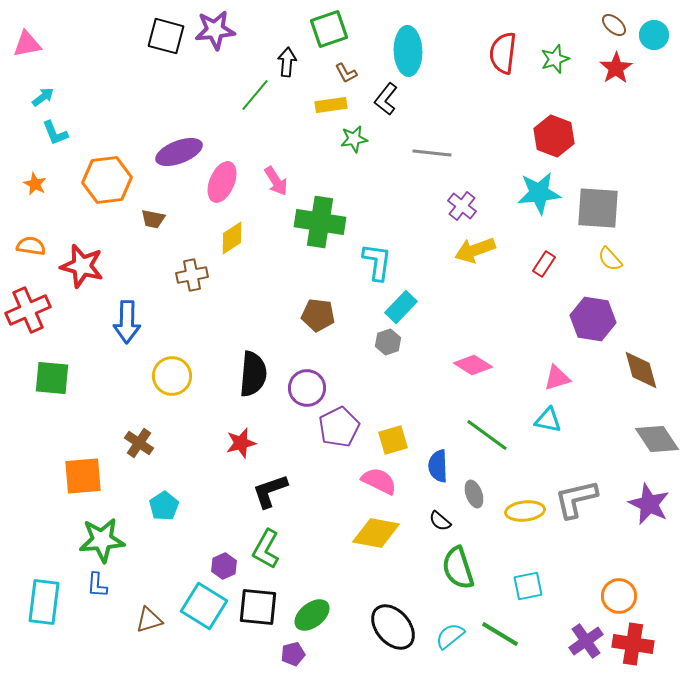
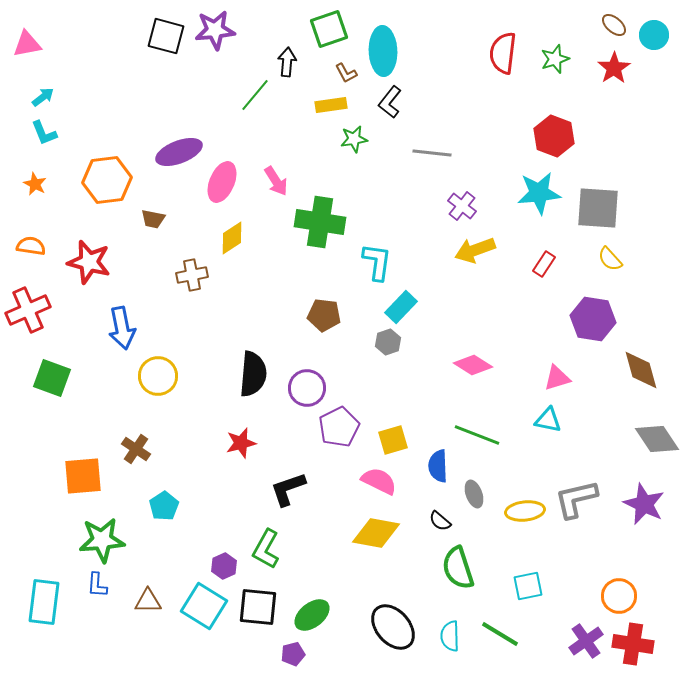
cyan ellipse at (408, 51): moved 25 px left
red star at (616, 68): moved 2 px left
black L-shape at (386, 99): moved 4 px right, 3 px down
cyan L-shape at (55, 133): moved 11 px left
red star at (82, 266): moved 7 px right, 4 px up
brown pentagon at (318, 315): moved 6 px right
blue arrow at (127, 322): moved 5 px left, 6 px down; rotated 12 degrees counterclockwise
yellow circle at (172, 376): moved 14 px left
green square at (52, 378): rotated 15 degrees clockwise
green line at (487, 435): moved 10 px left; rotated 15 degrees counterclockwise
brown cross at (139, 443): moved 3 px left, 6 px down
black L-shape at (270, 491): moved 18 px right, 2 px up
purple star at (649, 504): moved 5 px left
brown triangle at (149, 620): moved 1 px left, 19 px up; rotated 16 degrees clockwise
cyan semicircle at (450, 636): rotated 52 degrees counterclockwise
